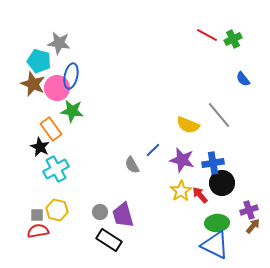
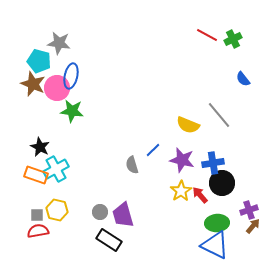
orange rectangle: moved 15 px left, 46 px down; rotated 35 degrees counterclockwise
gray semicircle: rotated 12 degrees clockwise
